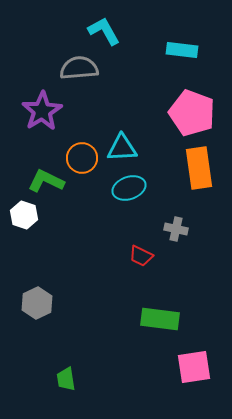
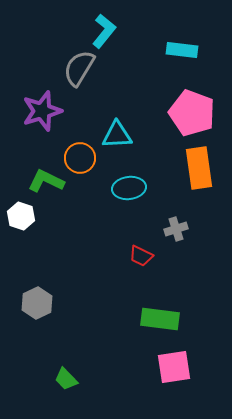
cyan L-shape: rotated 68 degrees clockwise
gray semicircle: rotated 54 degrees counterclockwise
purple star: rotated 15 degrees clockwise
cyan triangle: moved 5 px left, 13 px up
orange circle: moved 2 px left
cyan ellipse: rotated 12 degrees clockwise
white hexagon: moved 3 px left, 1 px down
gray cross: rotated 30 degrees counterclockwise
pink square: moved 20 px left
green trapezoid: rotated 35 degrees counterclockwise
